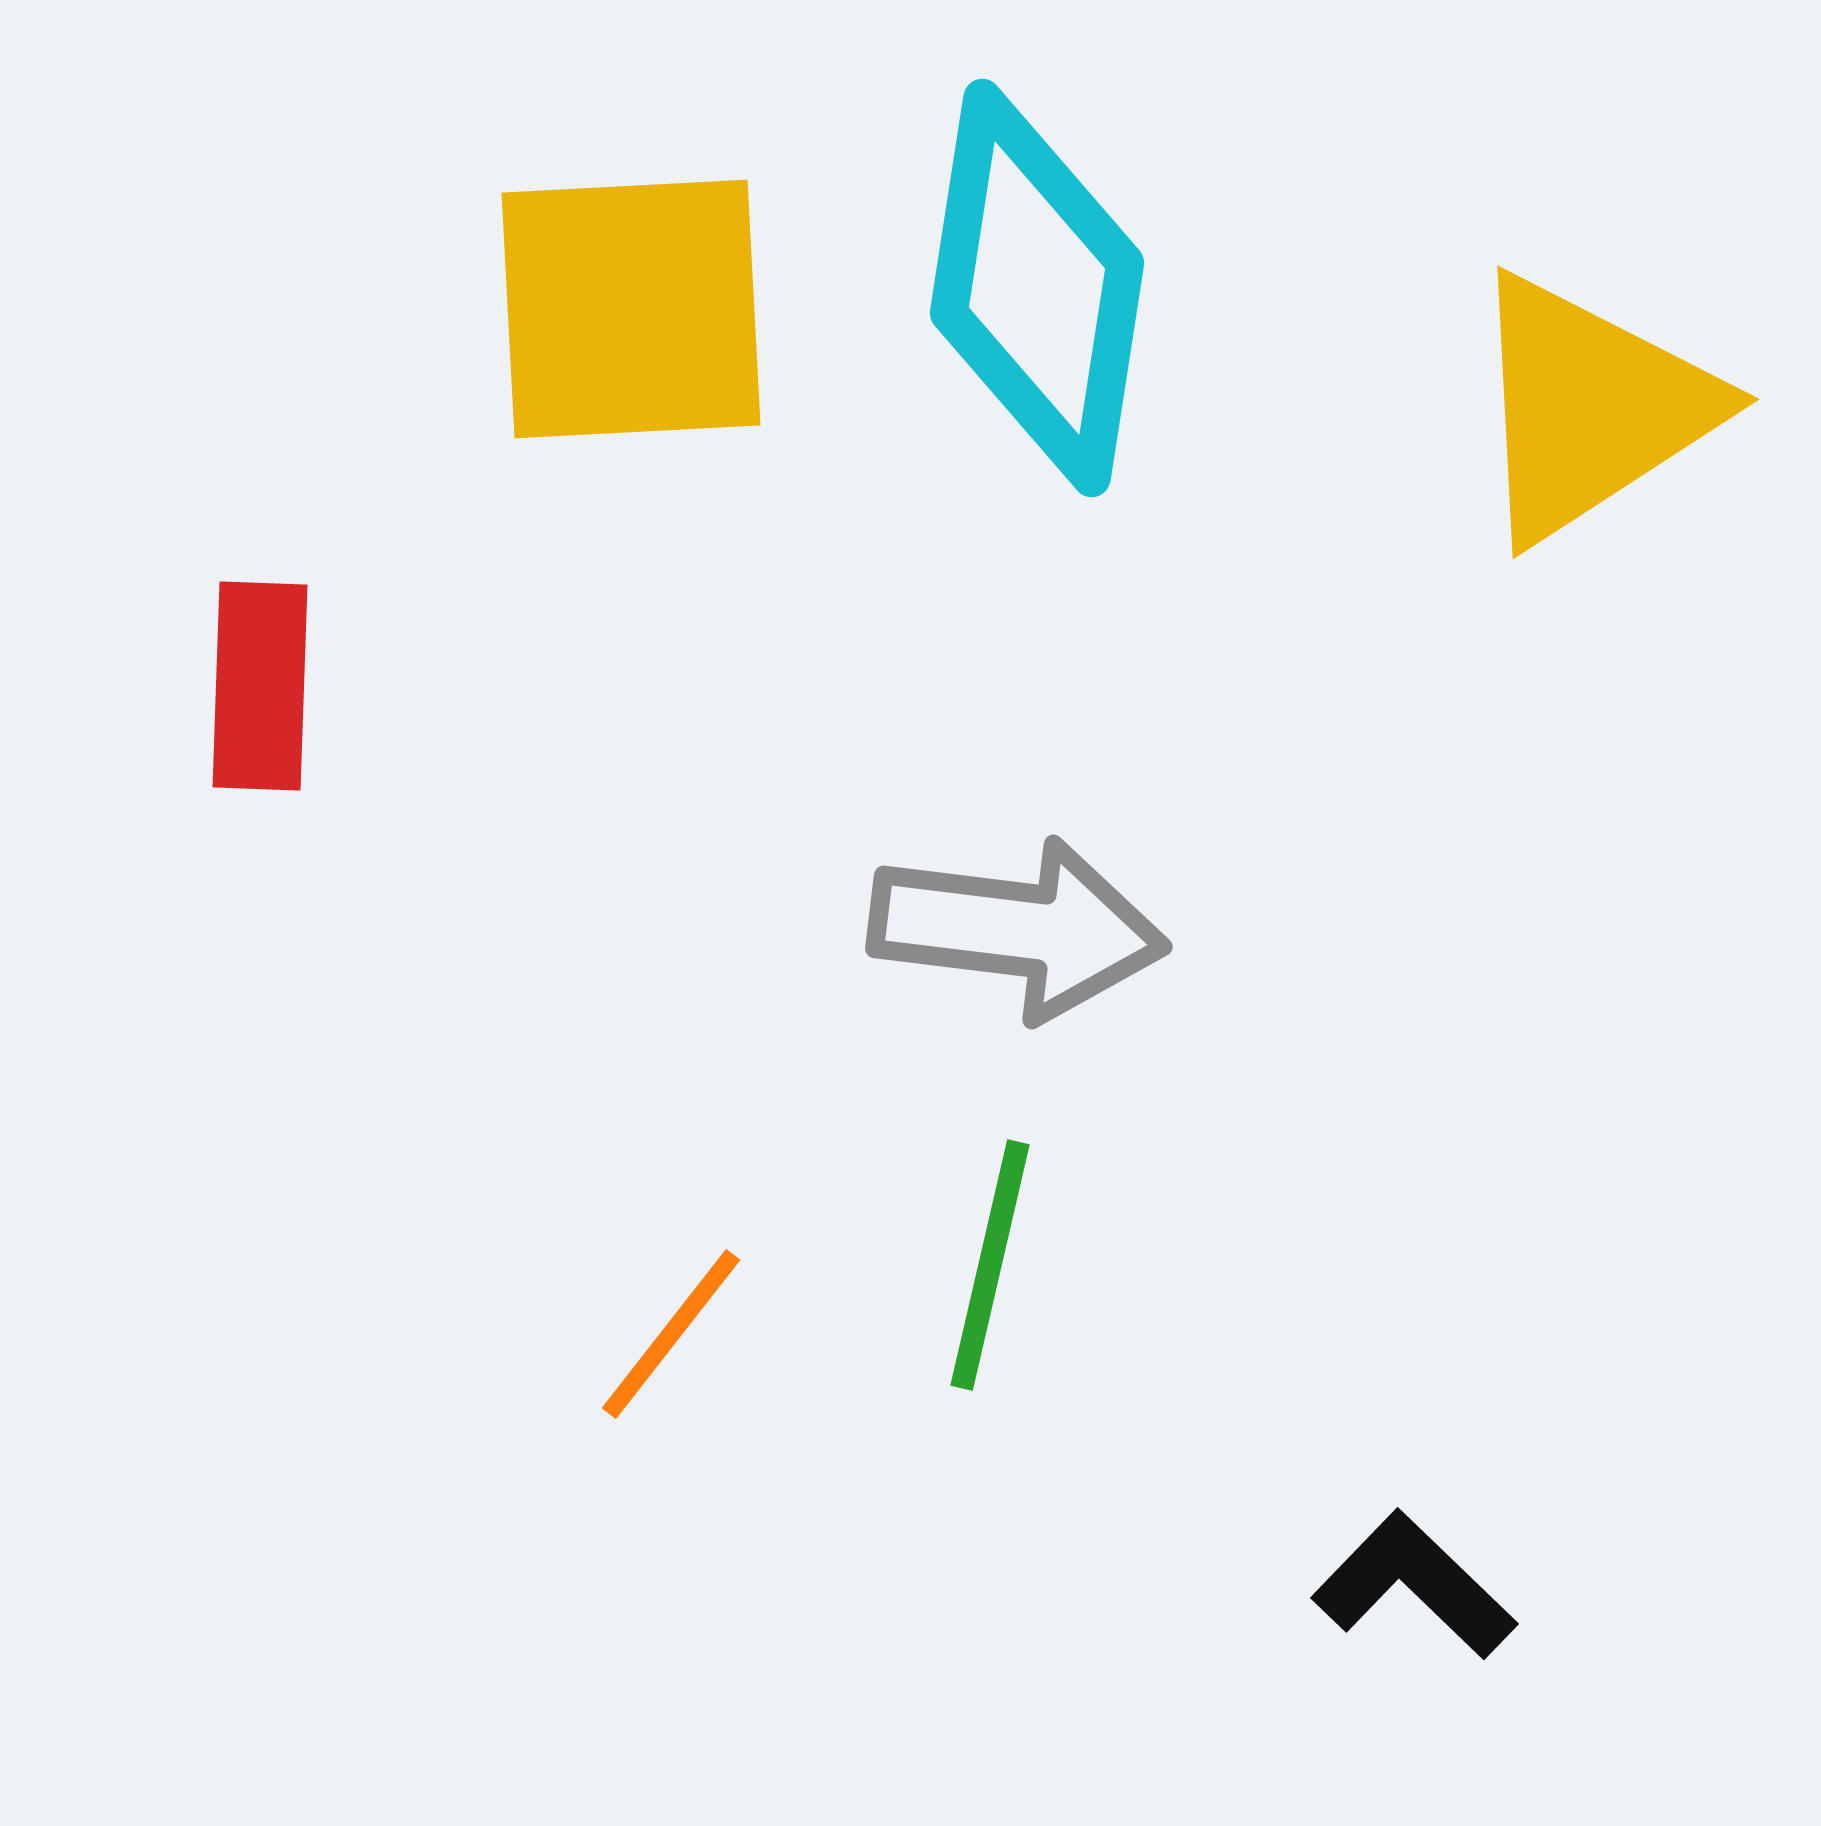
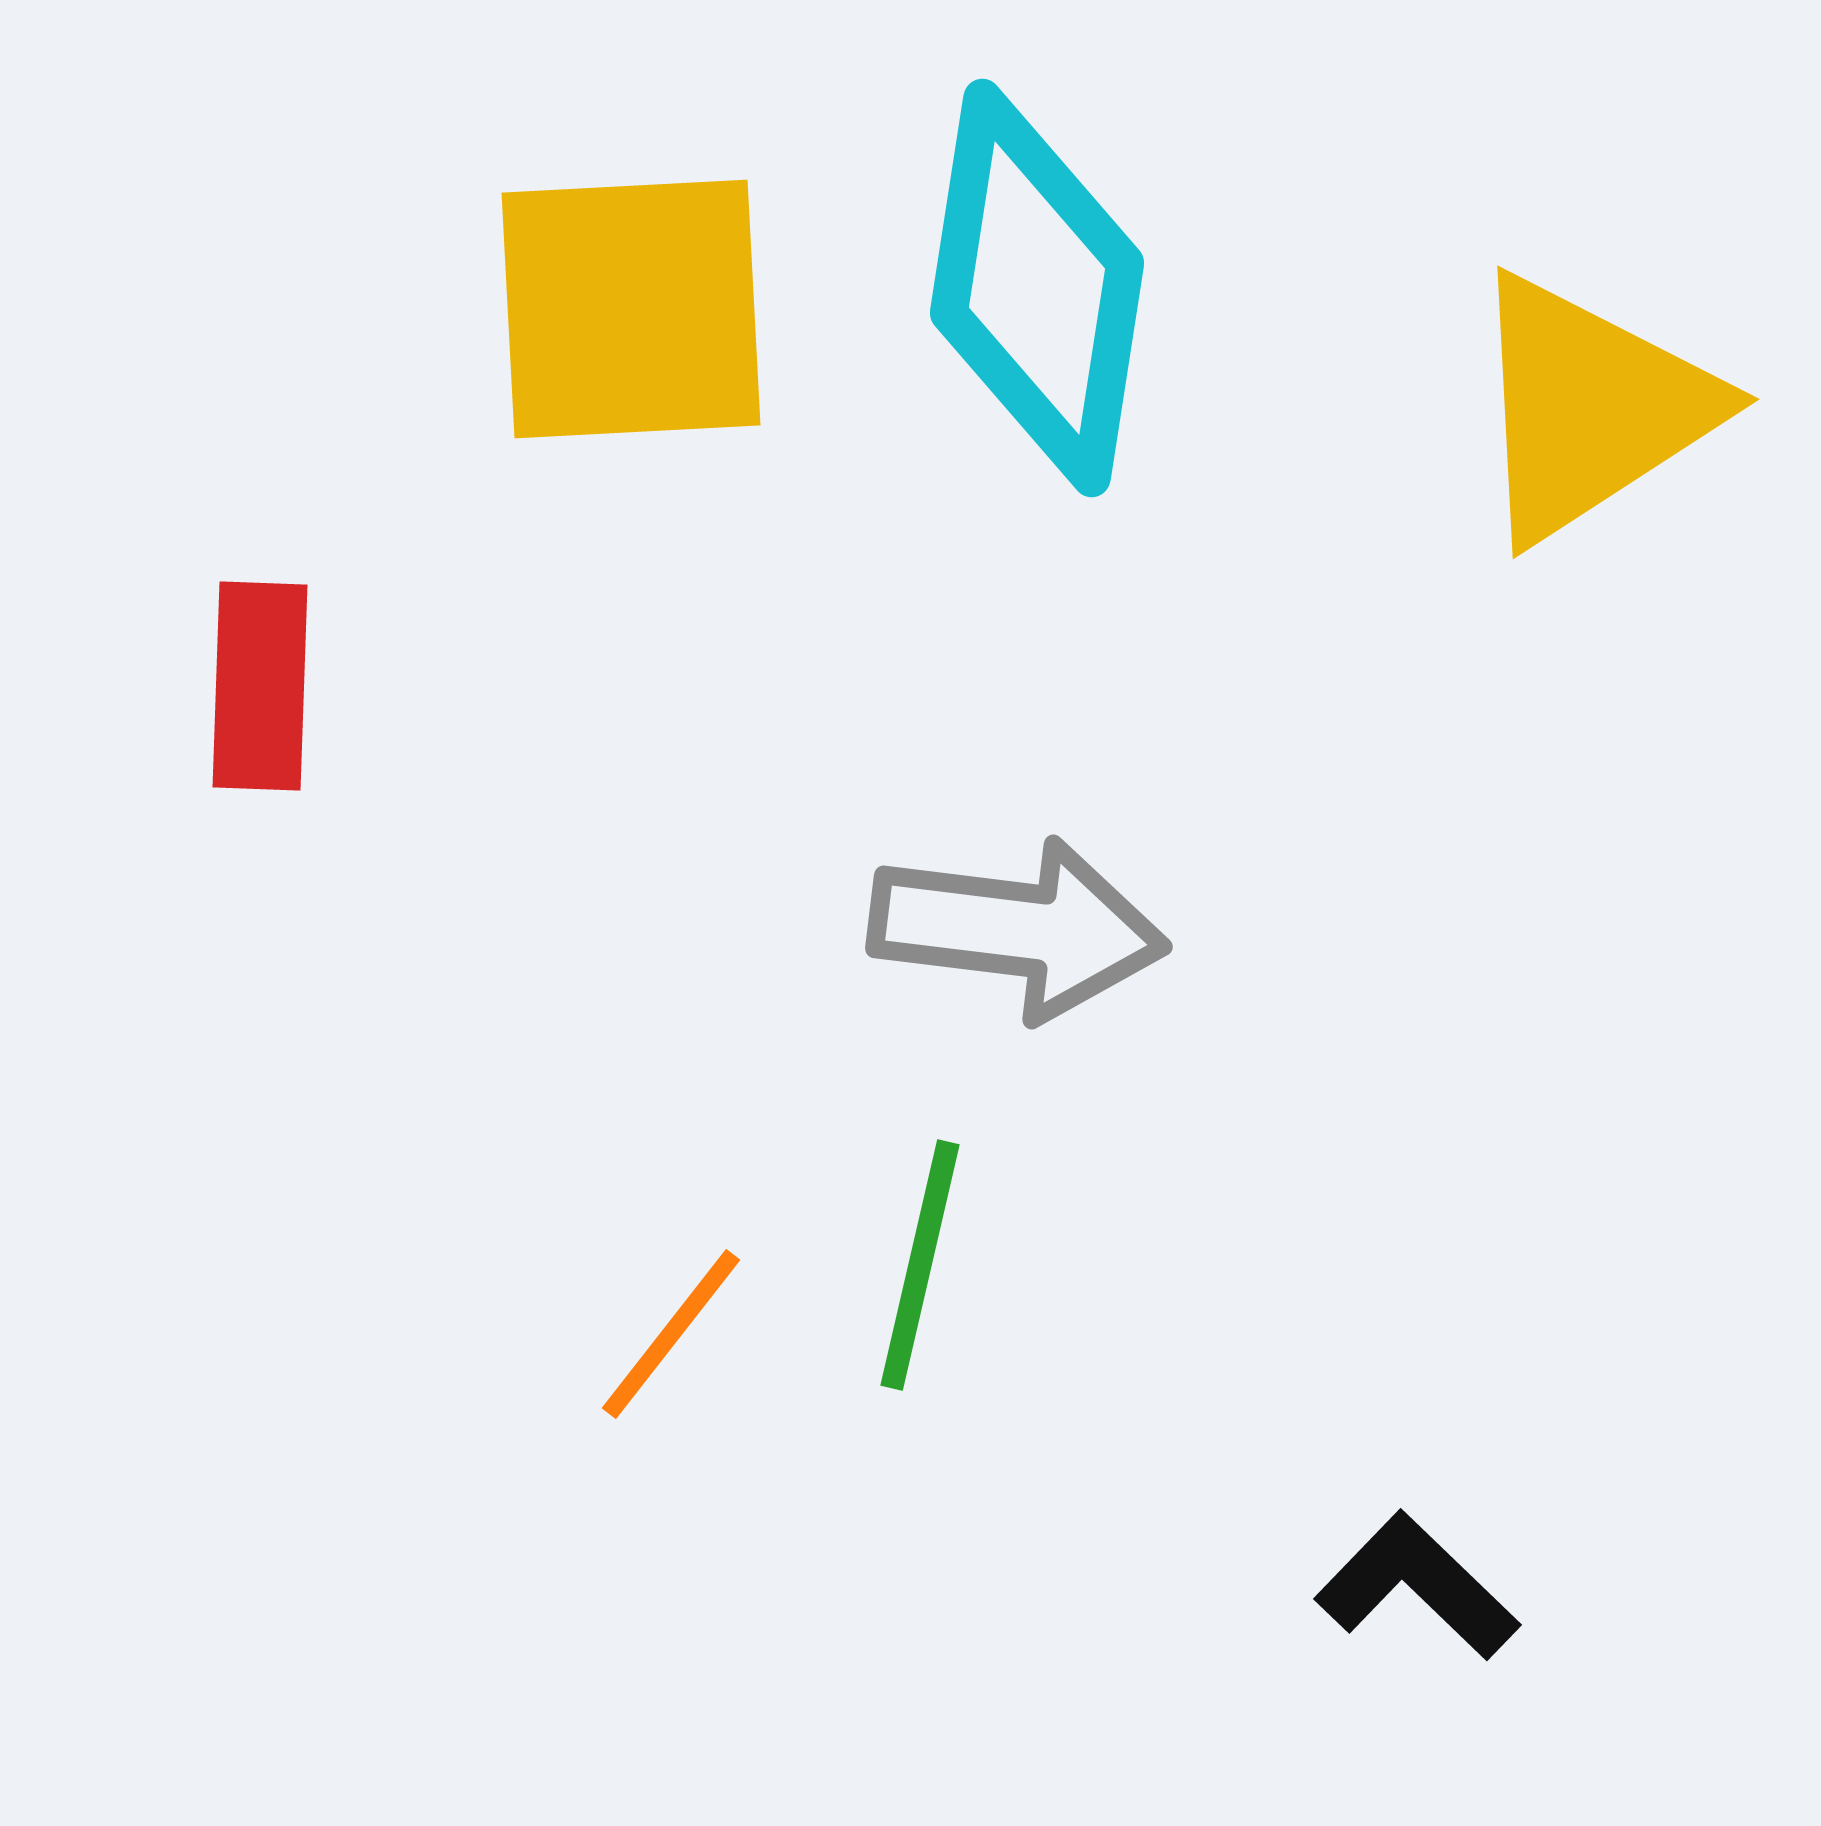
green line: moved 70 px left
black L-shape: moved 3 px right, 1 px down
